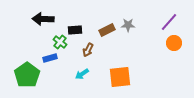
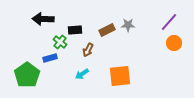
orange square: moved 1 px up
